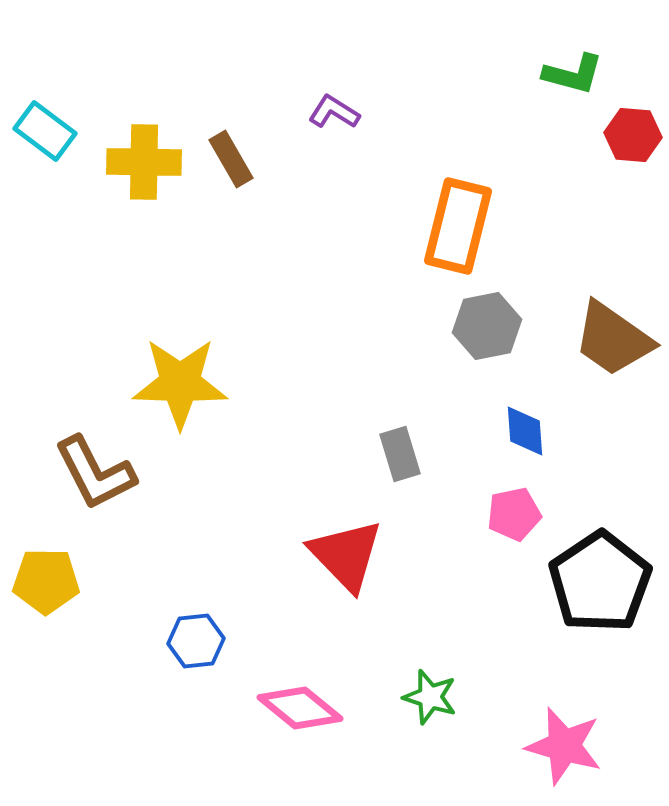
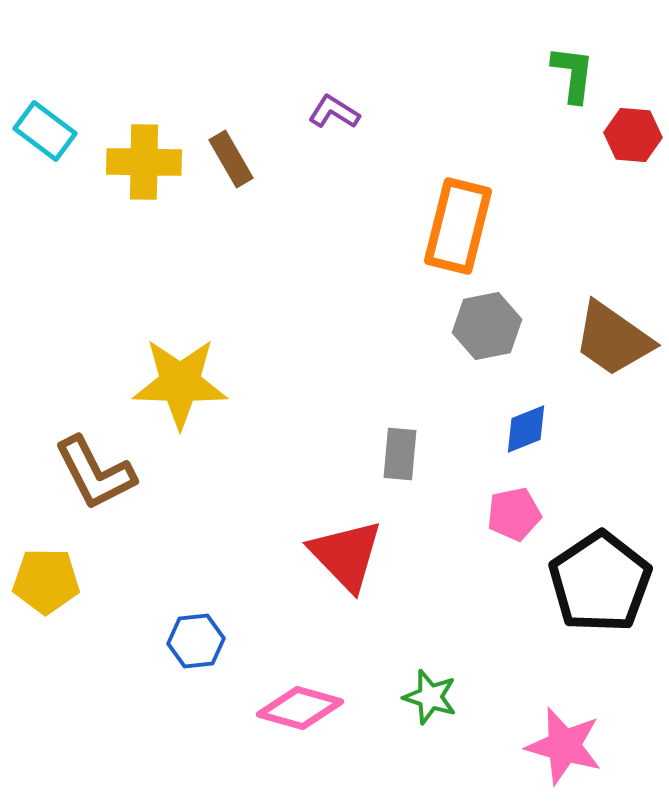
green L-shape: rotated 98 degrees counterclockwise
blue diamond: moved 1 px right, 2 px up; rotated 72 degrees clockwise
gray rectangle: rotated 22 degrees clockwise
pink diamond: rotated 24 degrees counterclockwise
